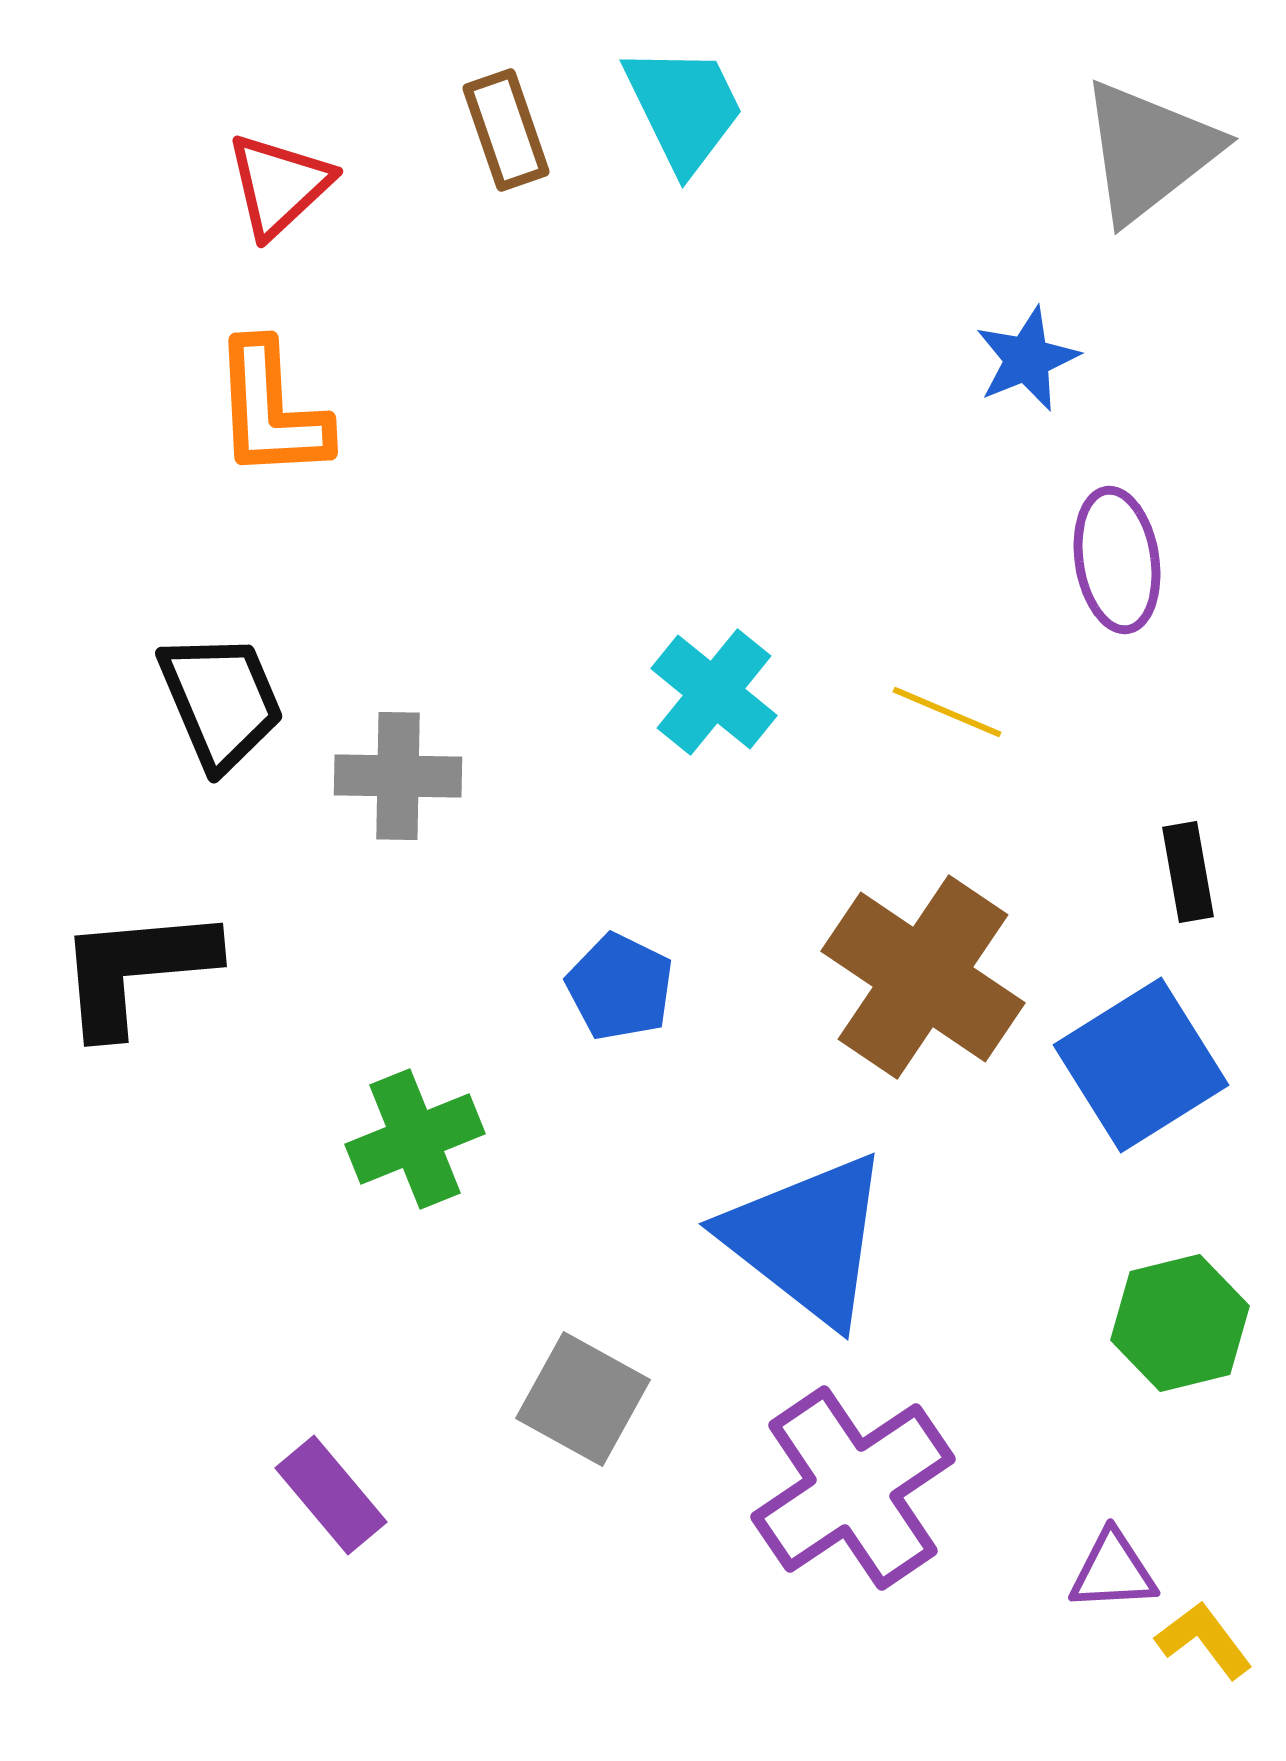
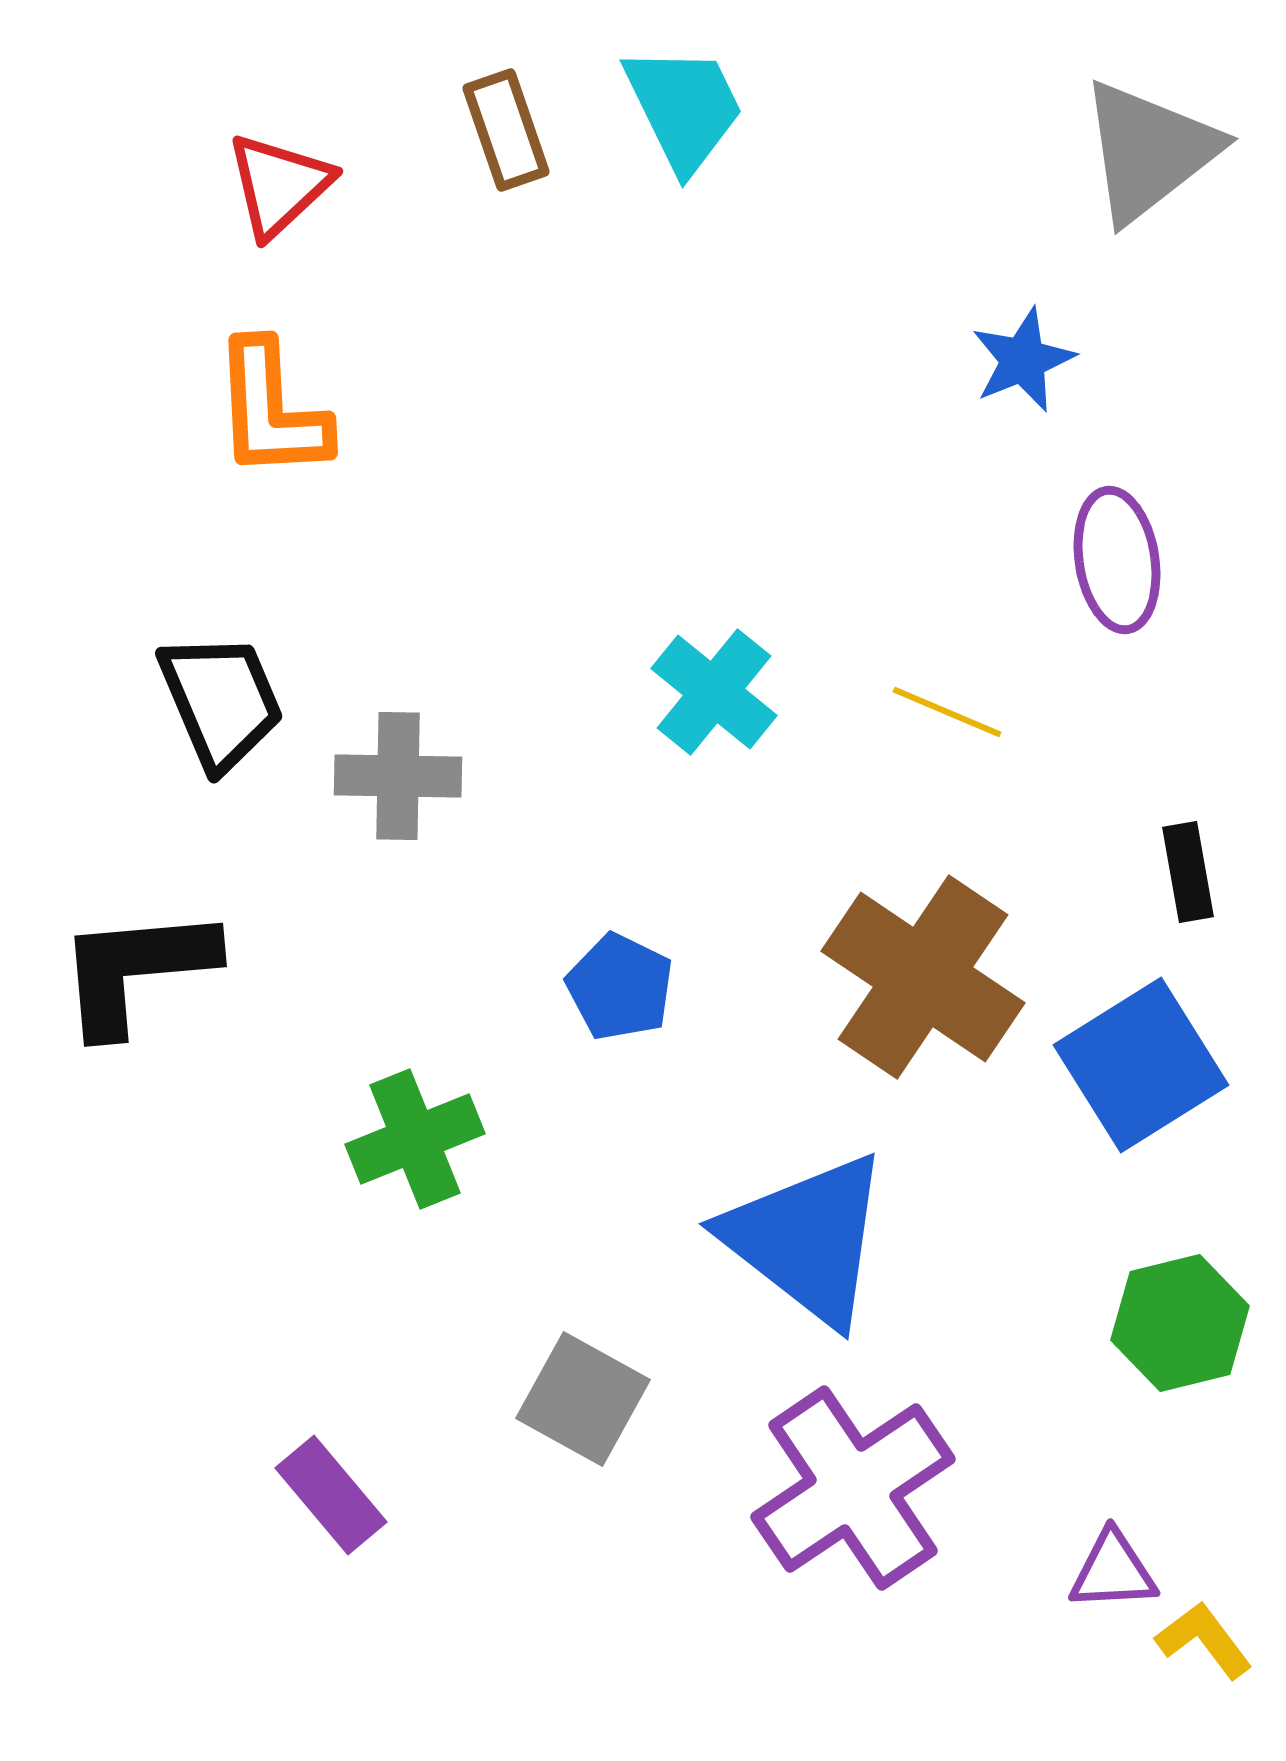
blue star: moved 4 px left, 1 px down
